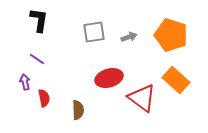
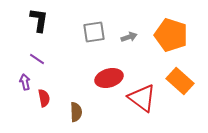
orange rectangle: moved 4 px right, 1 px down
brown semicircle: moved 2 px left, 2 px down
